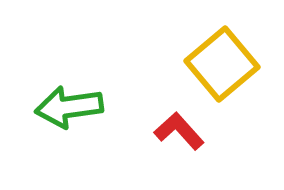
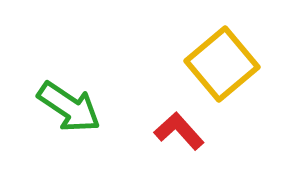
green arrow: rotated 138 degrees counterclockwise
